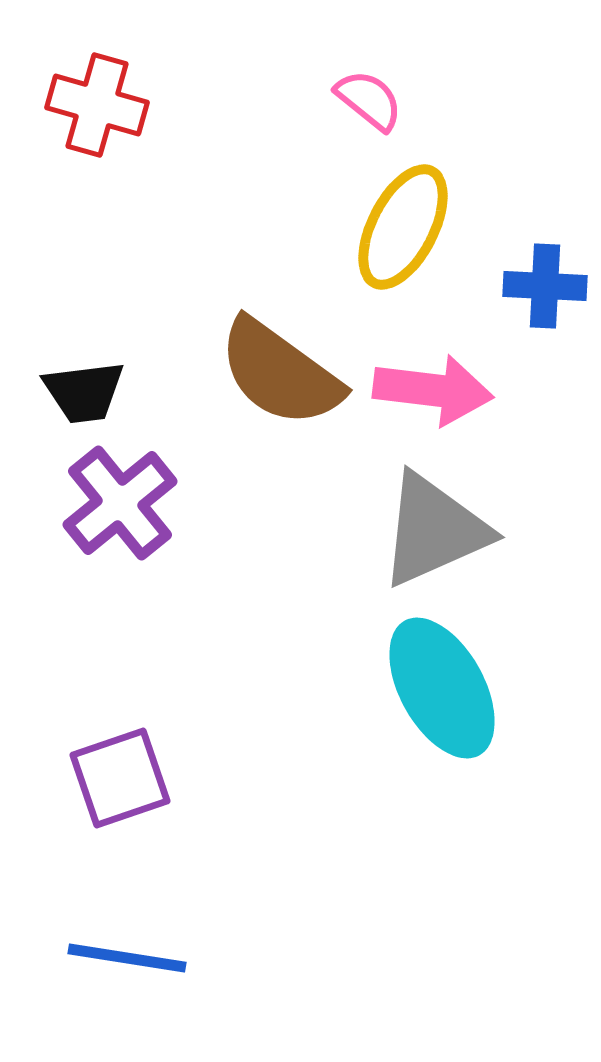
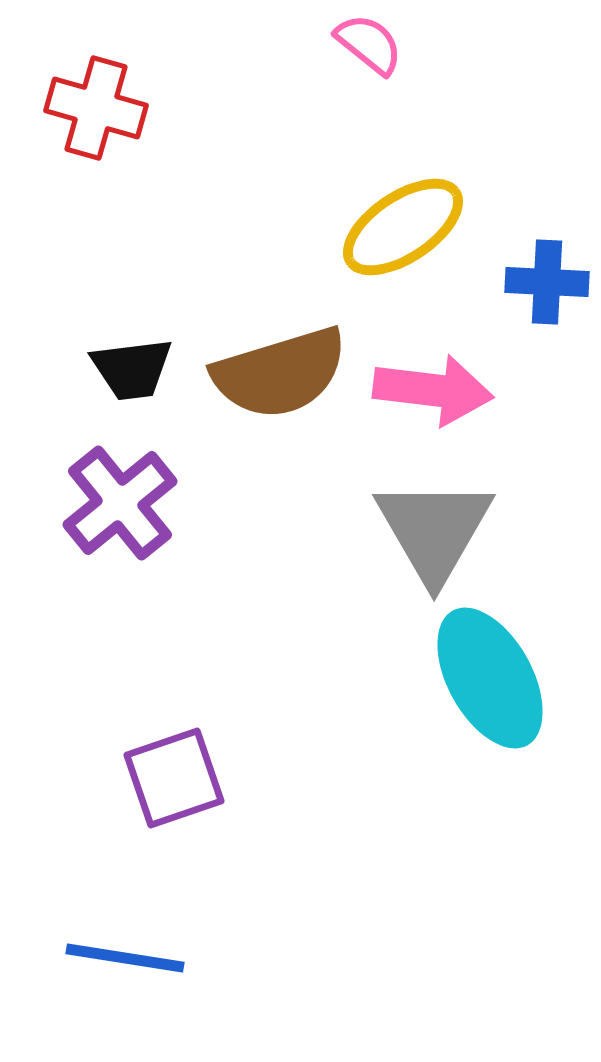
pink semicircle: moved 56 px up
red cross: moved 1 px left, 3 px down
yellow ellipse: rotated 29 degrees clockwise
blue cross: moved 2 px right, 4 px up
brown semicircle: rotated 53 degrees counterclockwise
black trapezoid: moved 48 px right, 23 px up
gray triangle: rotated 36 degrees counterclockwise
cyan ellipse: moved 48 px right, 10 px up
purple square: moved 54 px right
blue line: moved 2 px left
